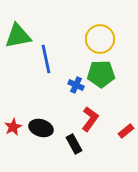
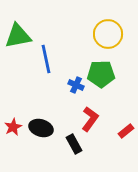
yellow circle: moved 8 px right, 5 px up
